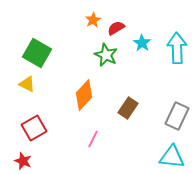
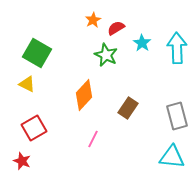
gray rectangle: rotated 40 degrees counterclockwise
red star: moved 1 px left
